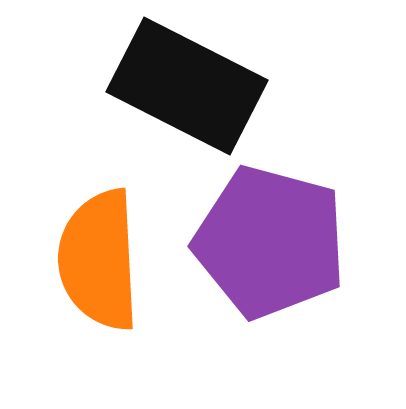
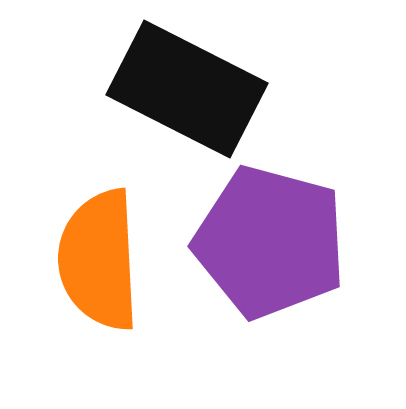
black rectangle: moved 3 px down
